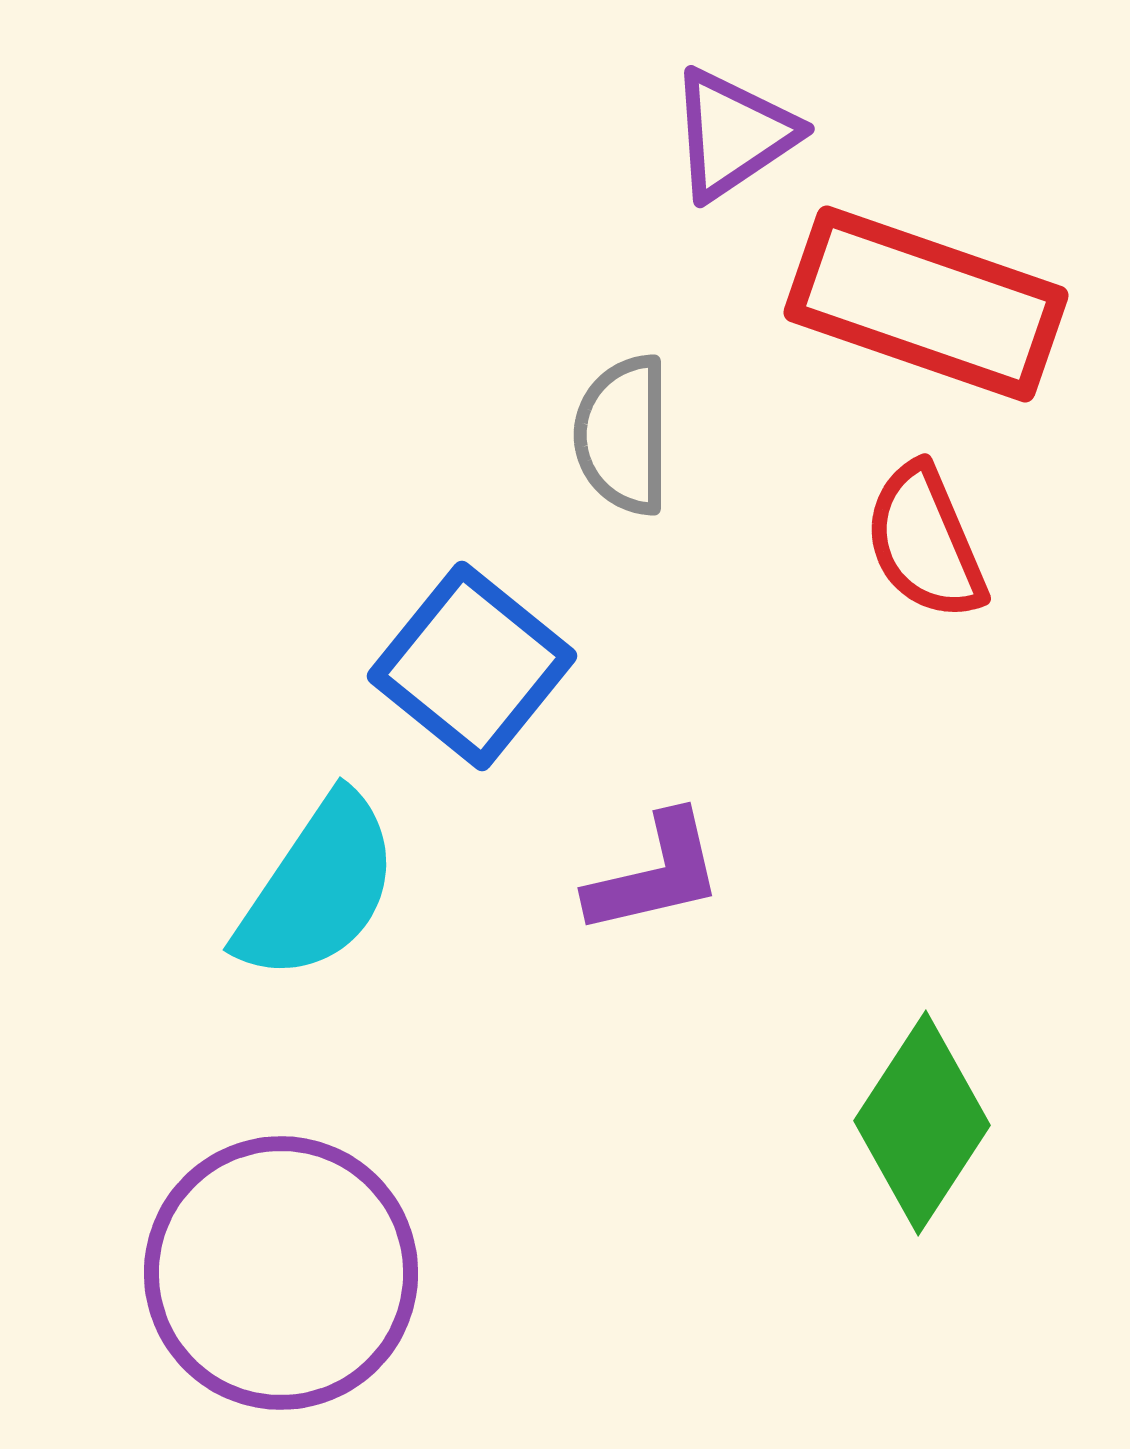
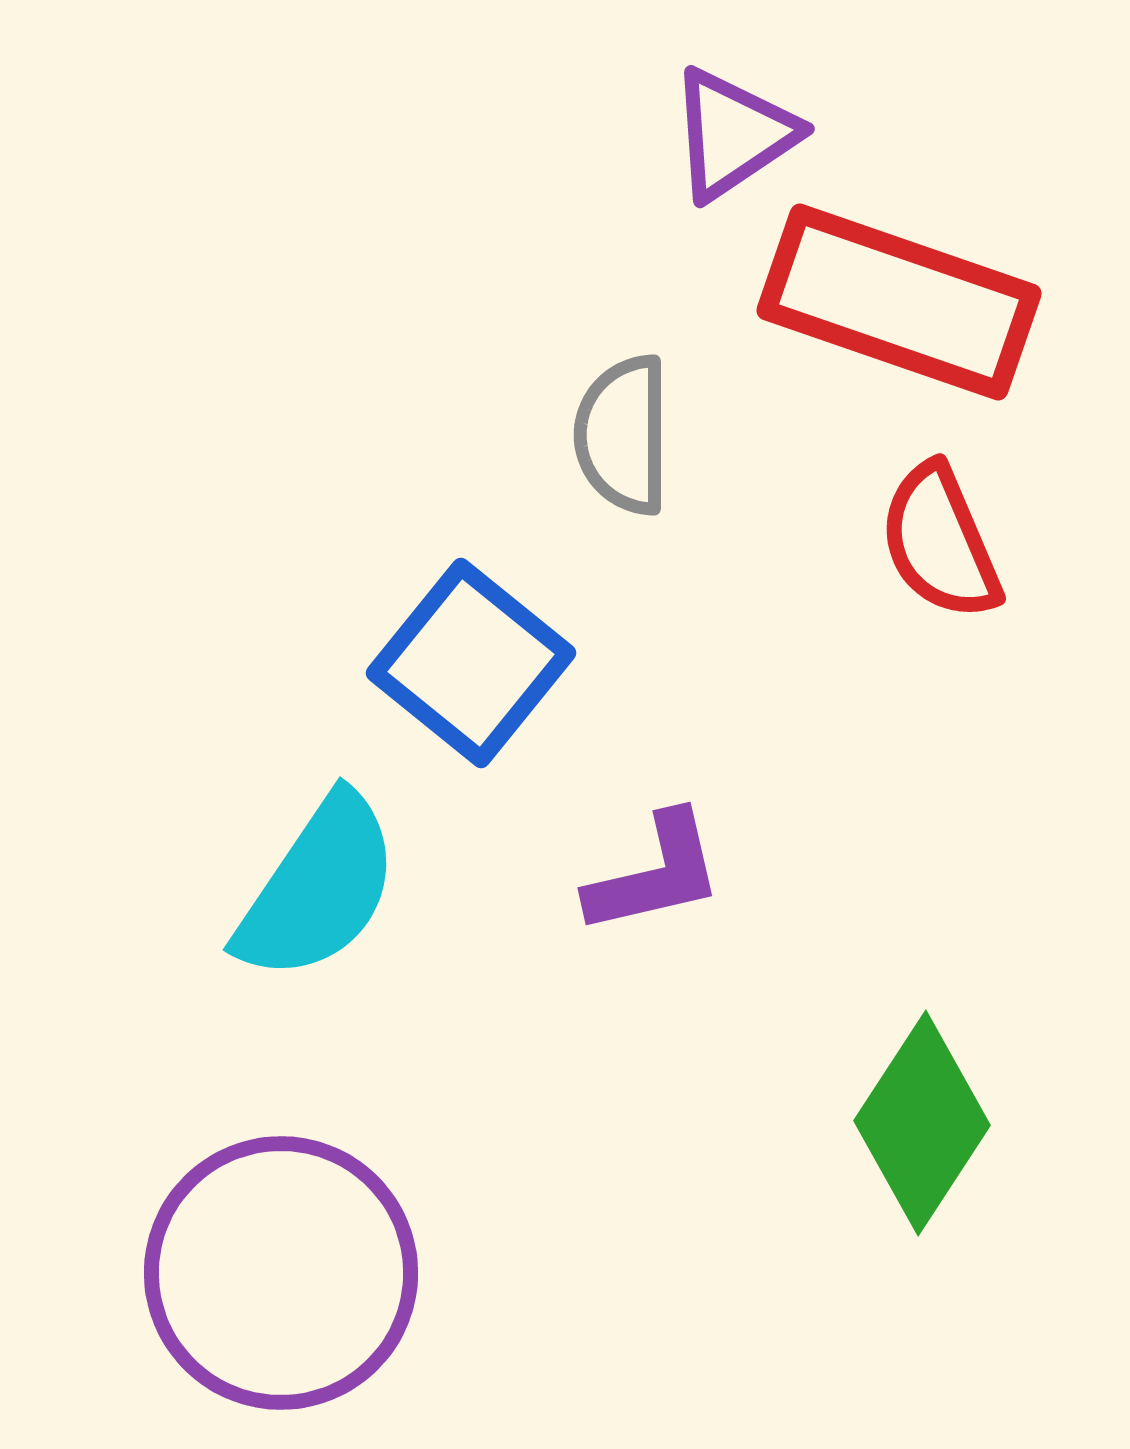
red rectangle: moved 27 px left, 2 px up
red semicircle: moved 15 px right
blue square: moved 1 px left, 3 px up
